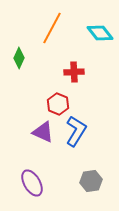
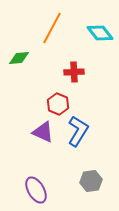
green diamond: rotated 60 degrees clockwise
blue L-shape: moved 2 px right
purple ellipse: moved 4 px right, 7 px down
